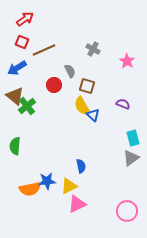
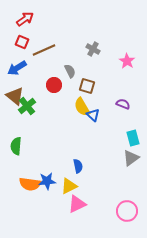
yellow semicircle: moved 1 px down
green semicircle: moved 1 px right
blue semicircle: moved 3 px left
orange semicircle: moved 5 px up; rotated 20 degrees clockwise
